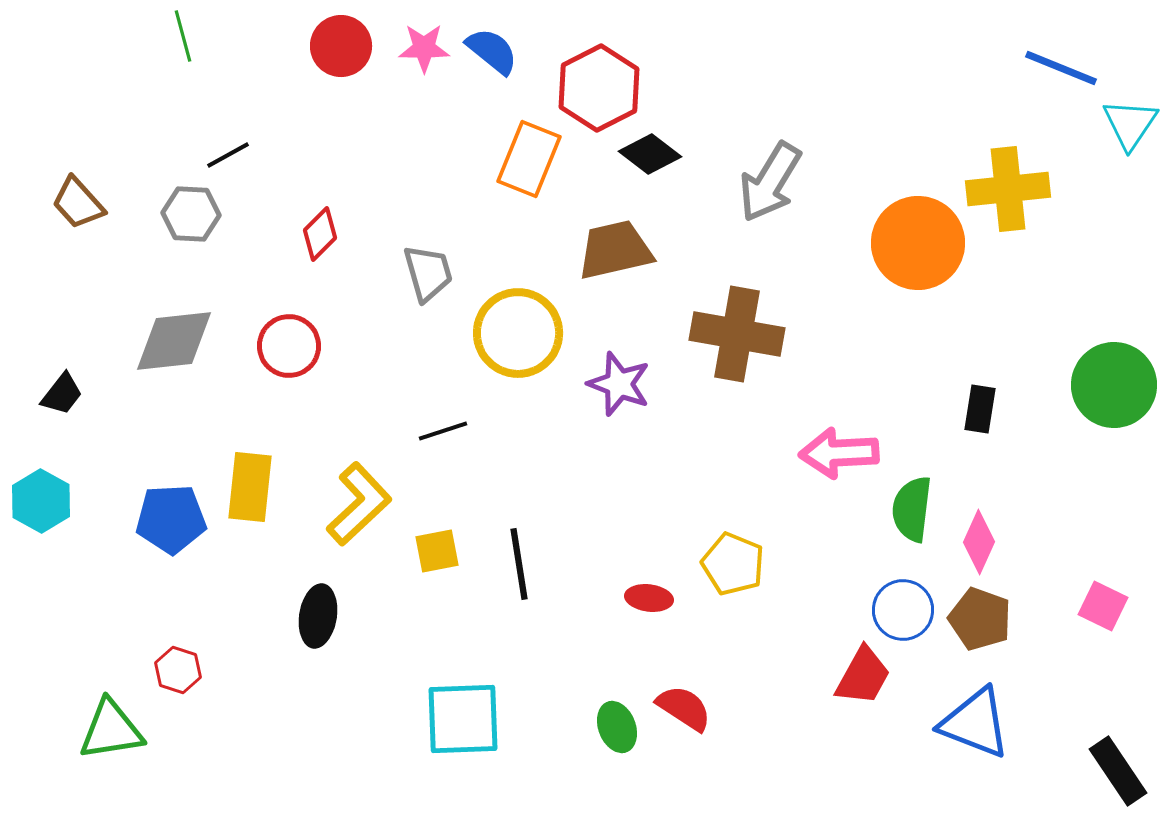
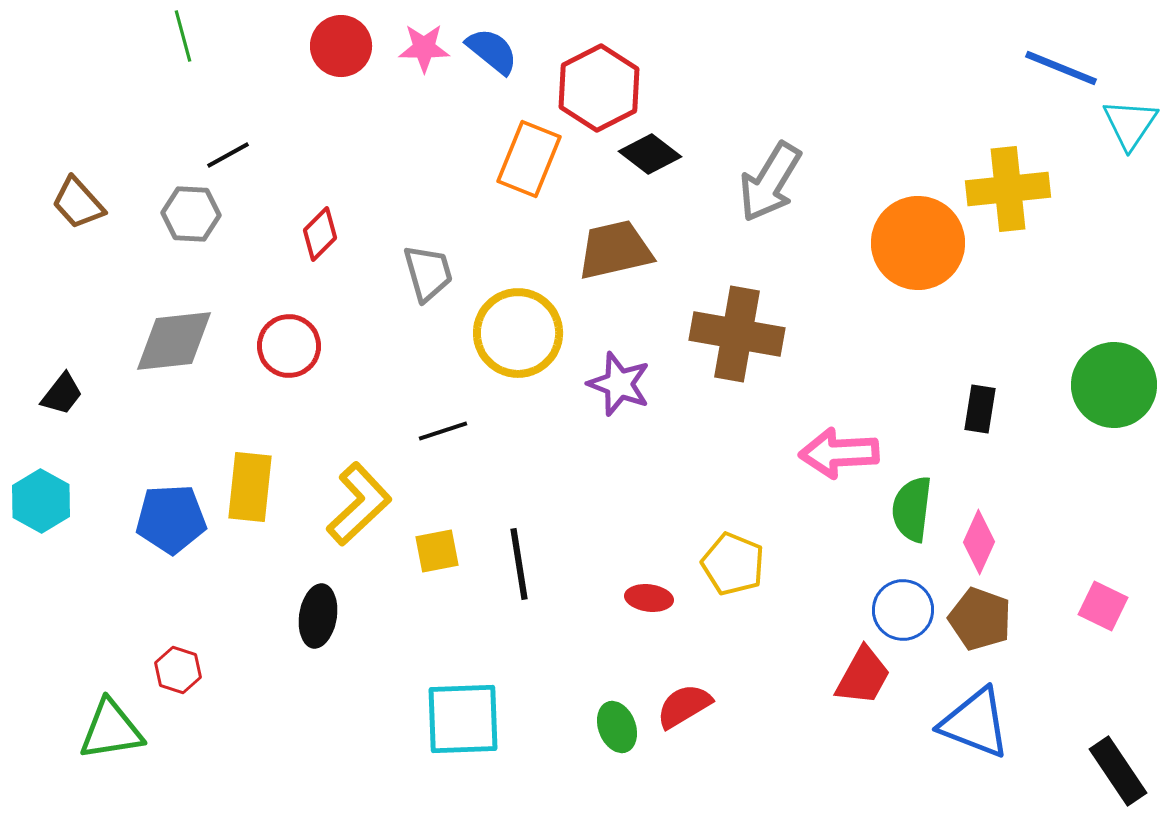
red semicircle at (684, 708): moved 2 px up; rotated 64 degrees counterclockwise
